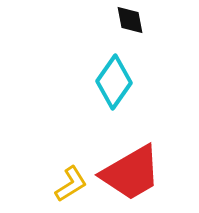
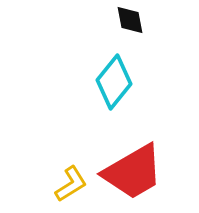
cyan diamond: rotated 4 degrees clockwise
red trapezoid: moved 2 px right, 1 px up
